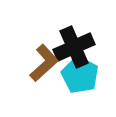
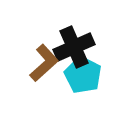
cyan pentagon: moved 3 px right
